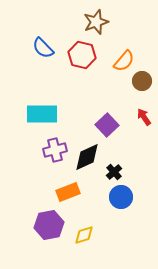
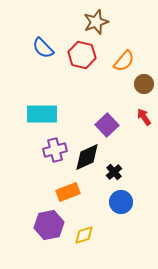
brown circle: moved 2 px right, 3 px down
blue circle: moved 5 px down
